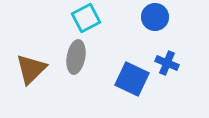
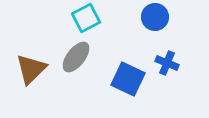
gray ellipse: rotated 28 degrees clockwise
blue square: moved 4 px left
